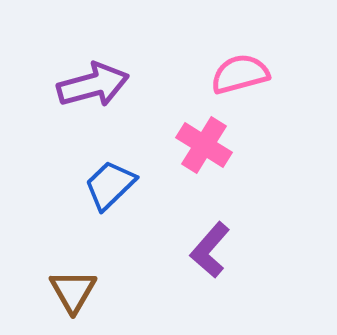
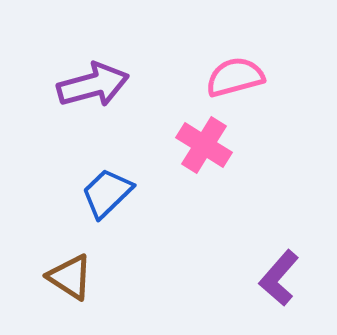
pink semicircle: moved 5 px left, 3 px down
blue trapezoid: moved 3 px left, 8 px down
purple L-shape: moved 69 px right, 28 px down
brown triangle: moved 3 px left, 14 px up; rotated 27 degrees counterclockwise
